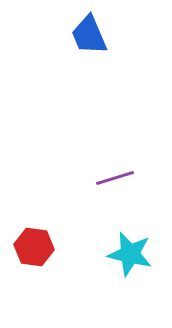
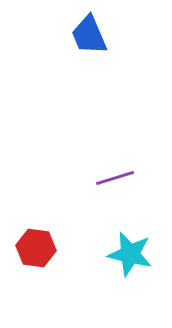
red hexagon: moved 2 px right, 1 px down
